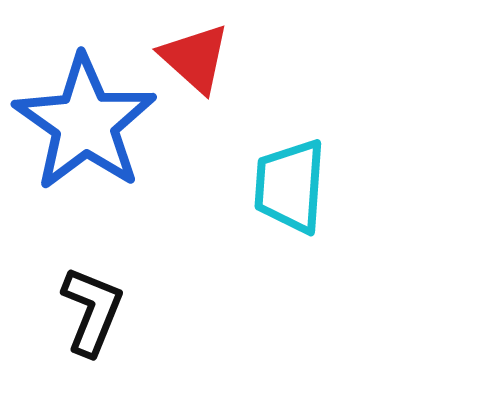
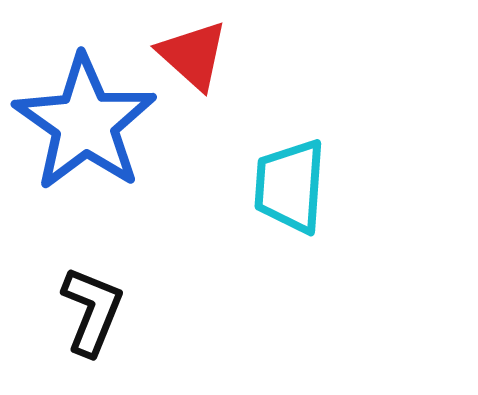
red triangle: moved 2 px left, 3 px up
